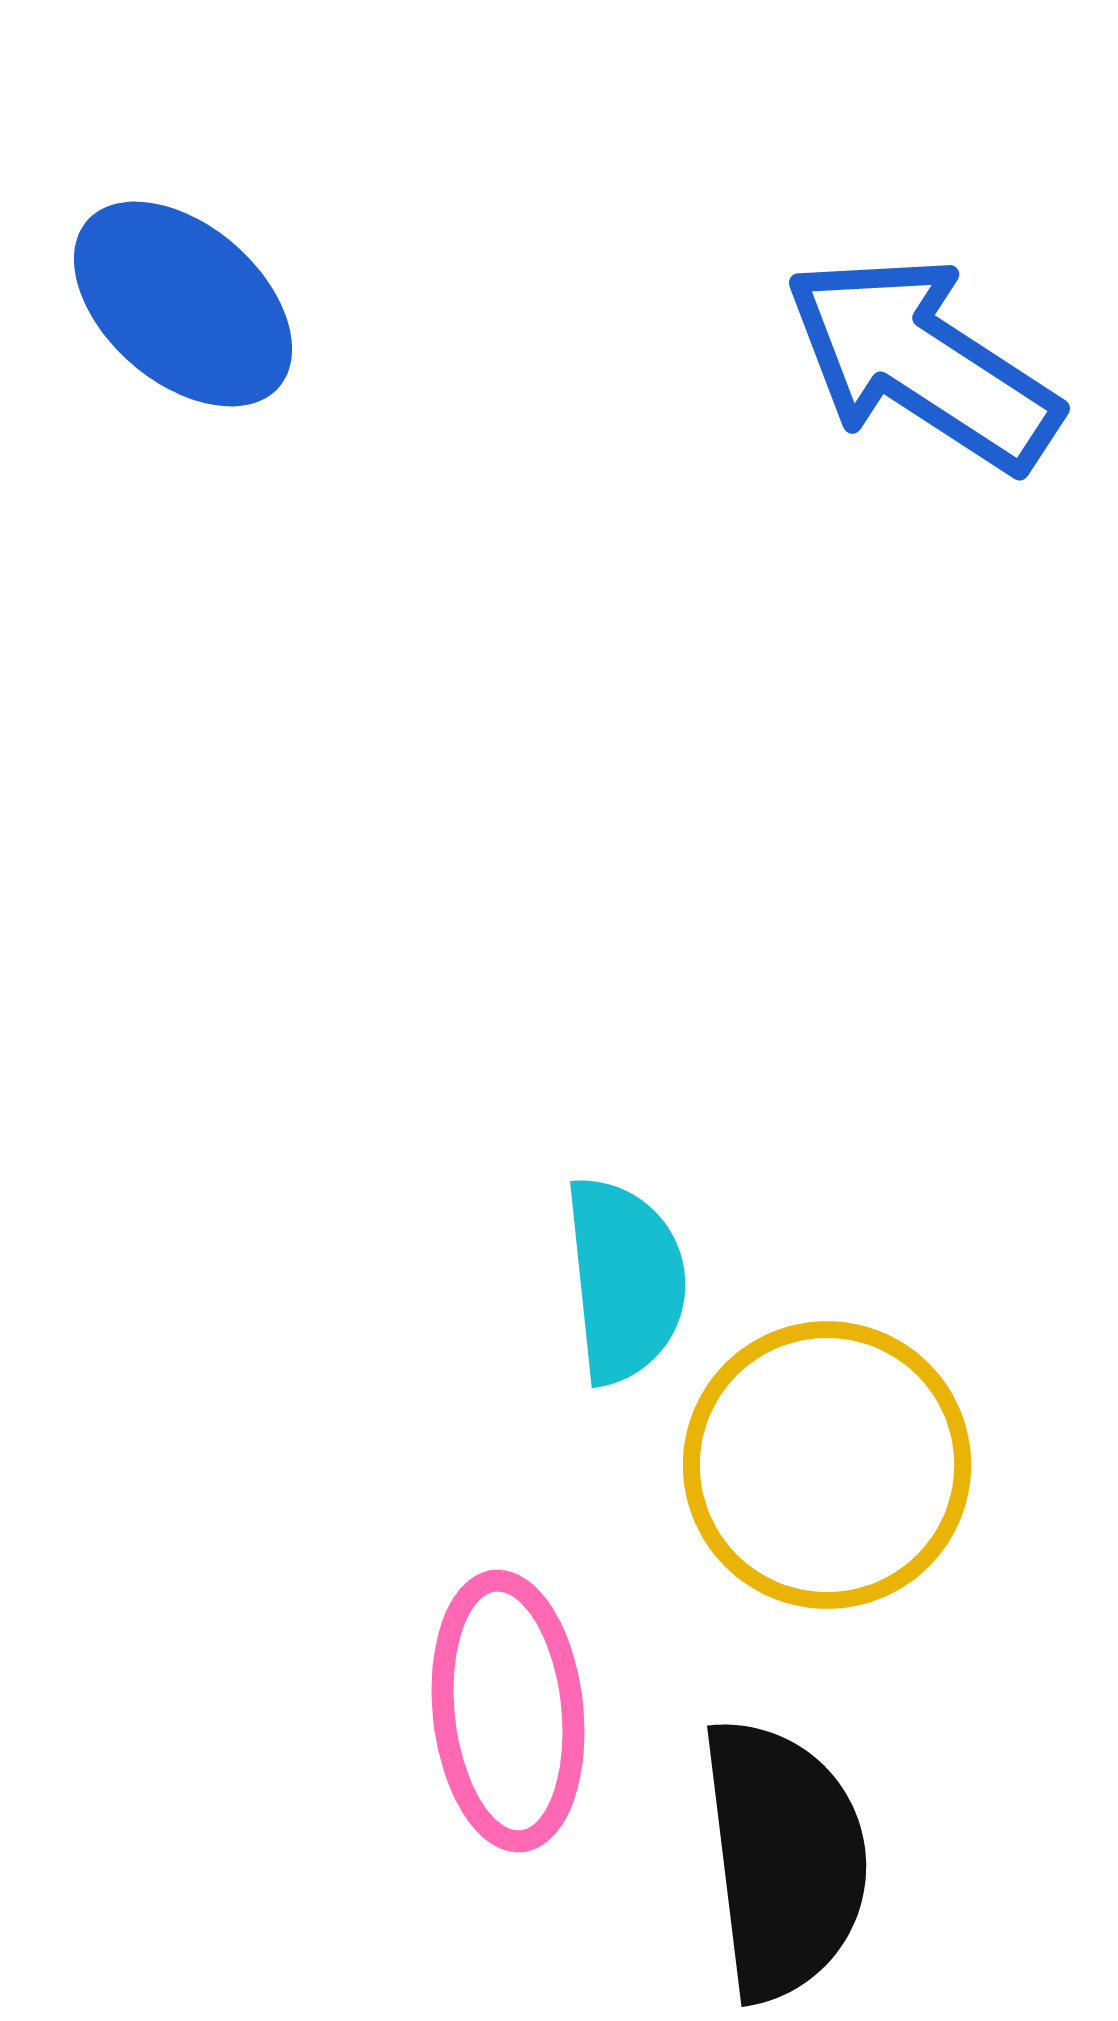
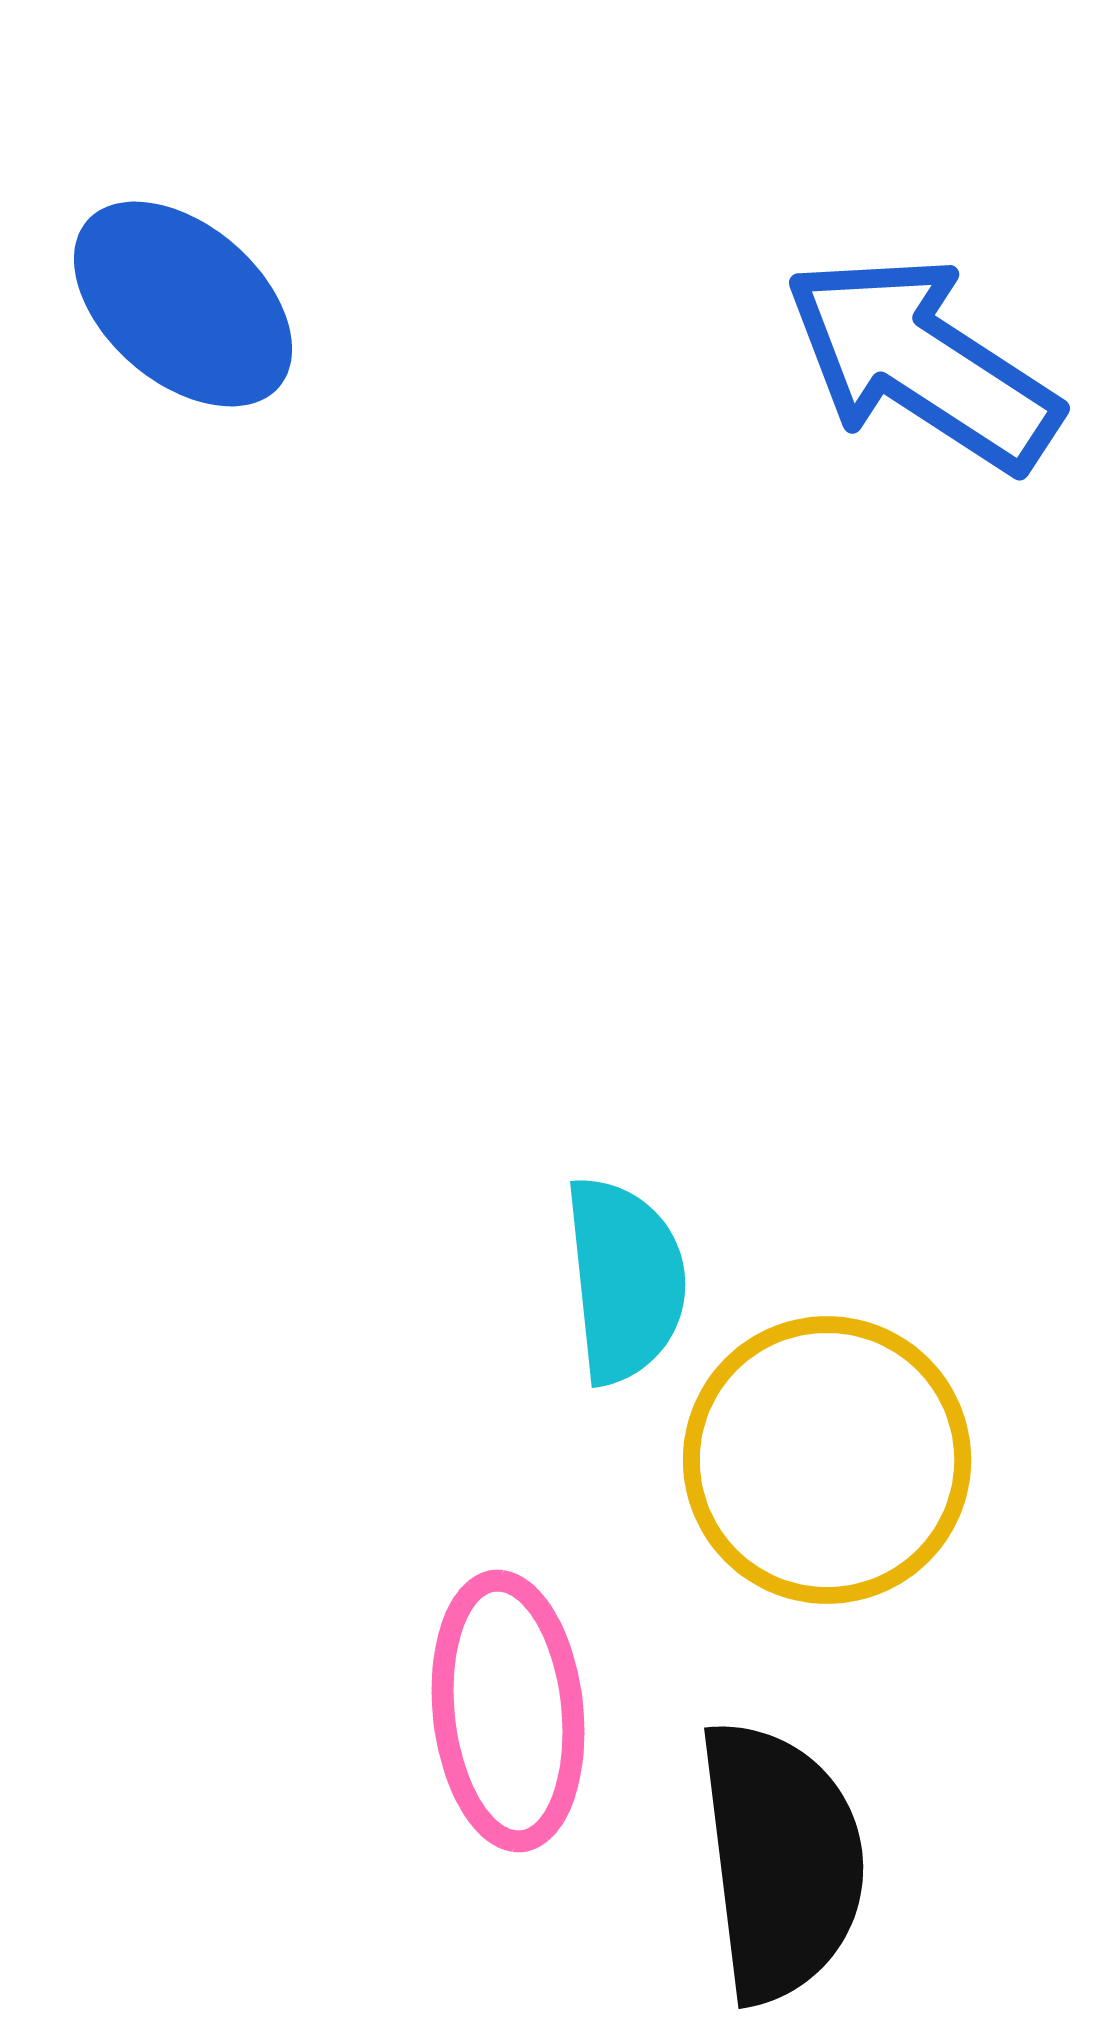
yellow circle: moved 5 px up
black semicircle: moved 3 px left, 2 px down
